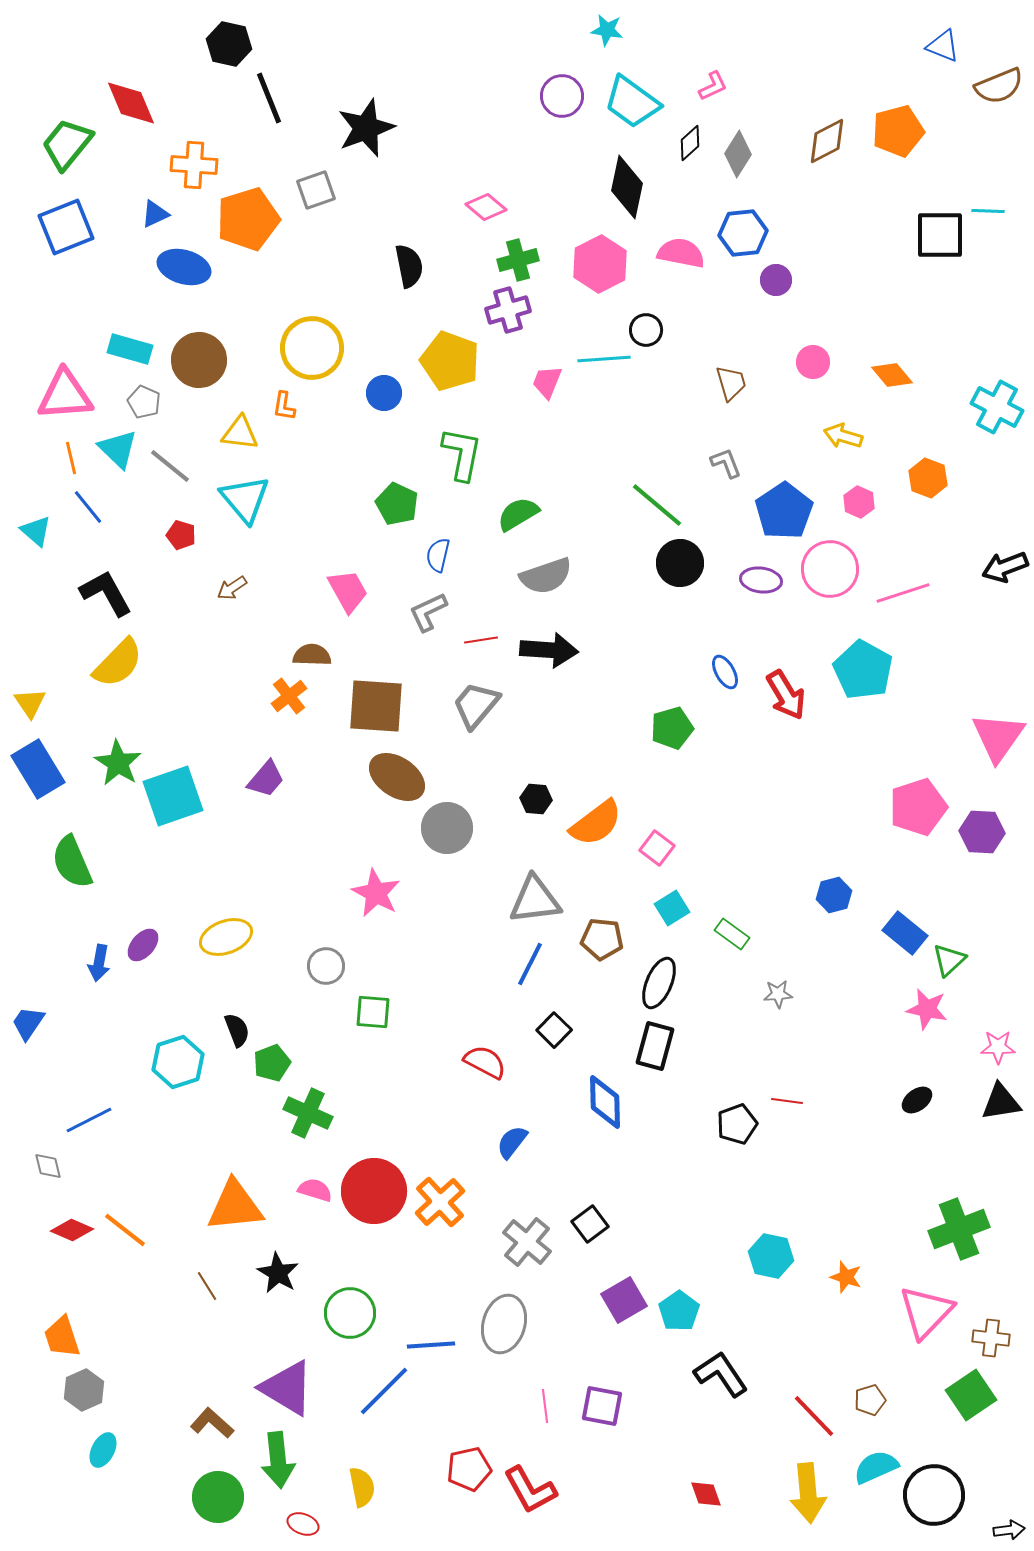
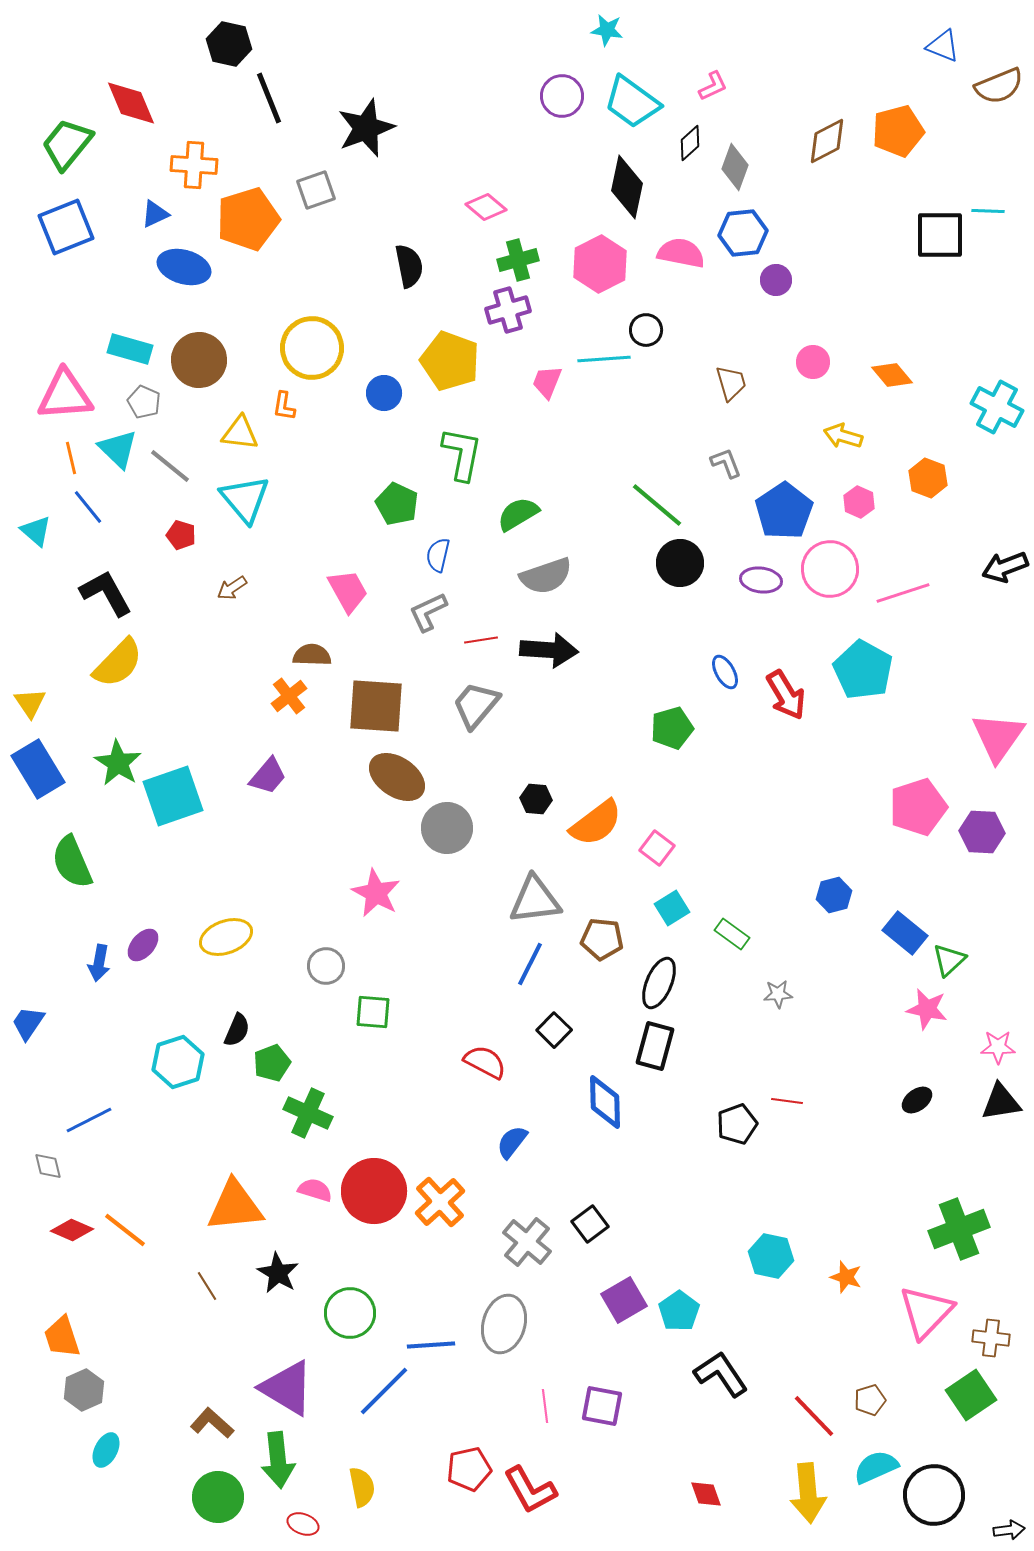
gray diamond at (738, 154): moved 3 px left, 13 px down; rotated 12 degrees counterclockwise
purple trapezoid at (266, 779): moved 2 px right, 3 px up
black semicircle at (237, 1030): rotated 44 degrees clockwise
cyan ellipse at (103, 1450): moved 3 px right
